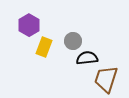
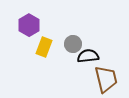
gray circle: moved 3 px down
black semicircle: moved 1 px right, 2 px up
brown trapezoid: rotated 148 degrees clockwise
